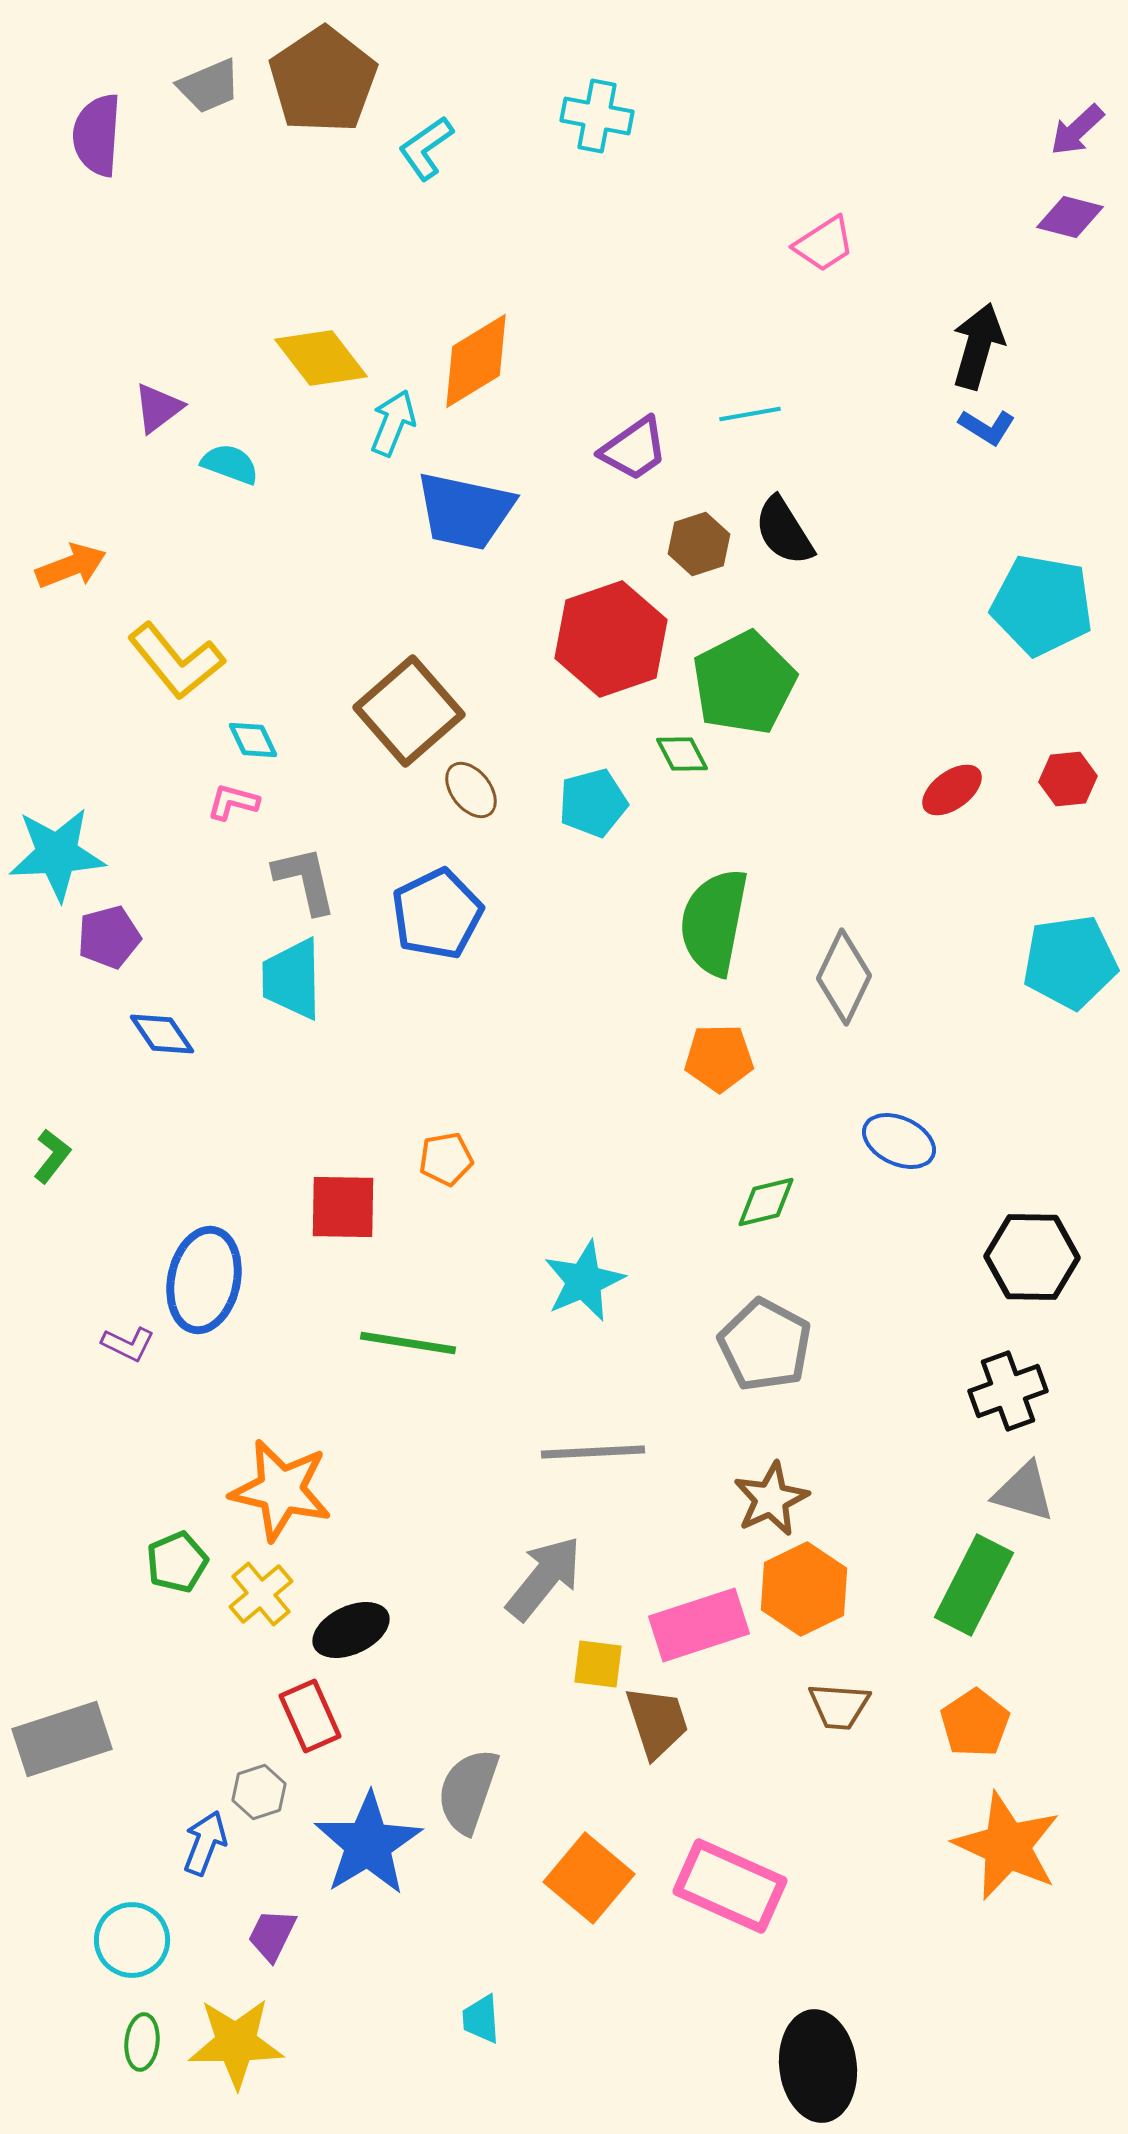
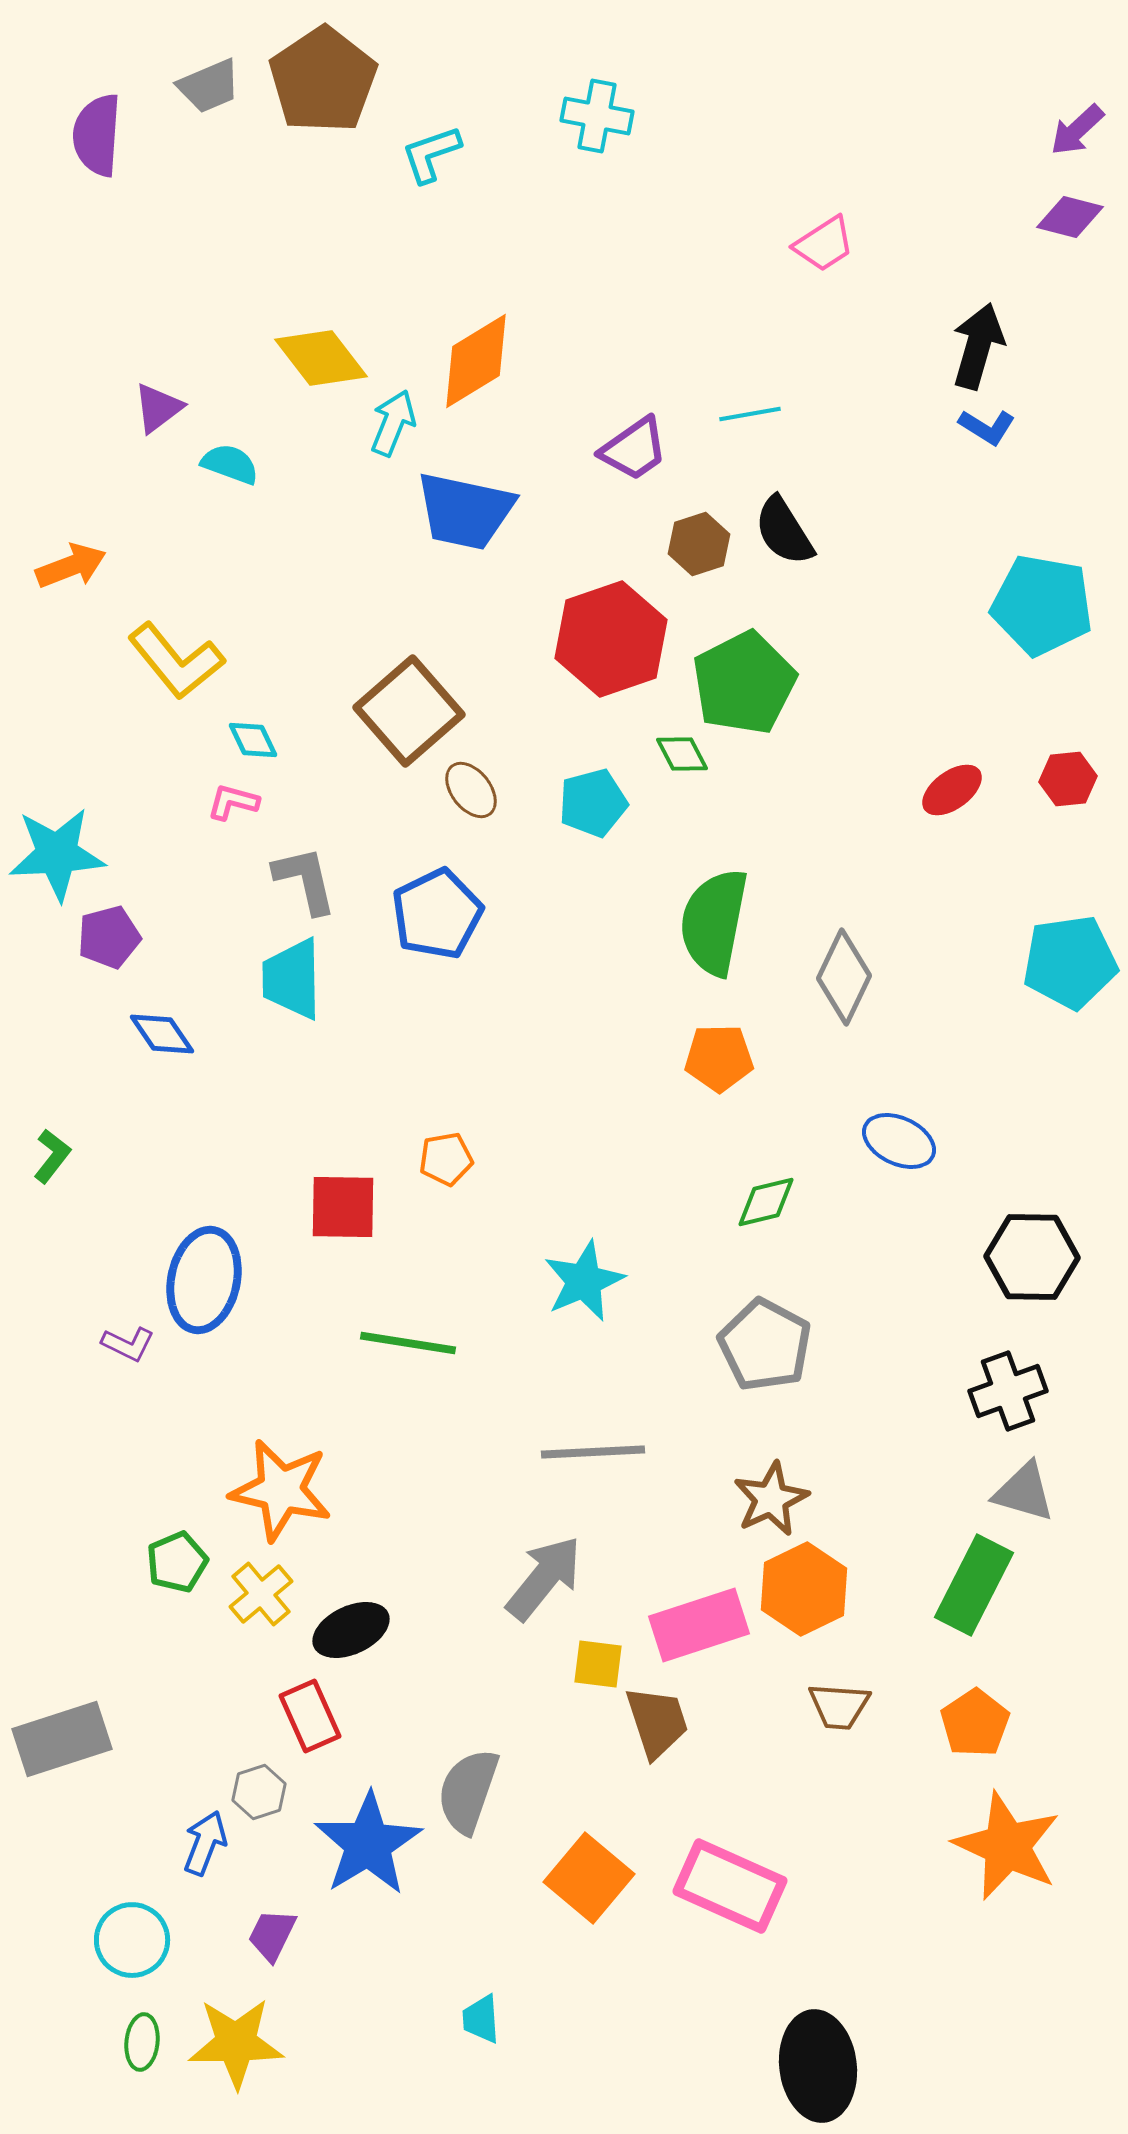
cyan L-shape at (426, 148): moved 5 px right, 6 px down; rotated 16 degrees clockwise
